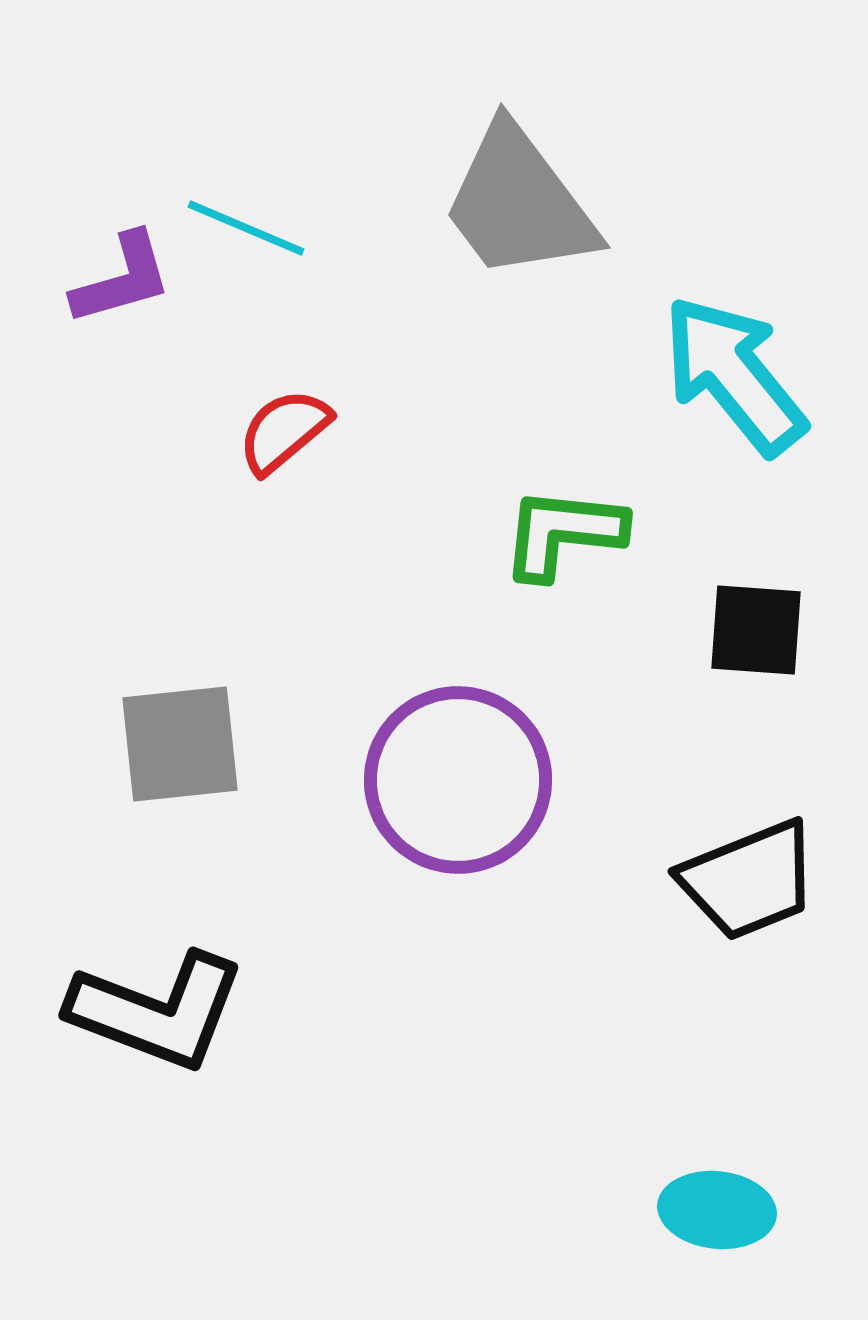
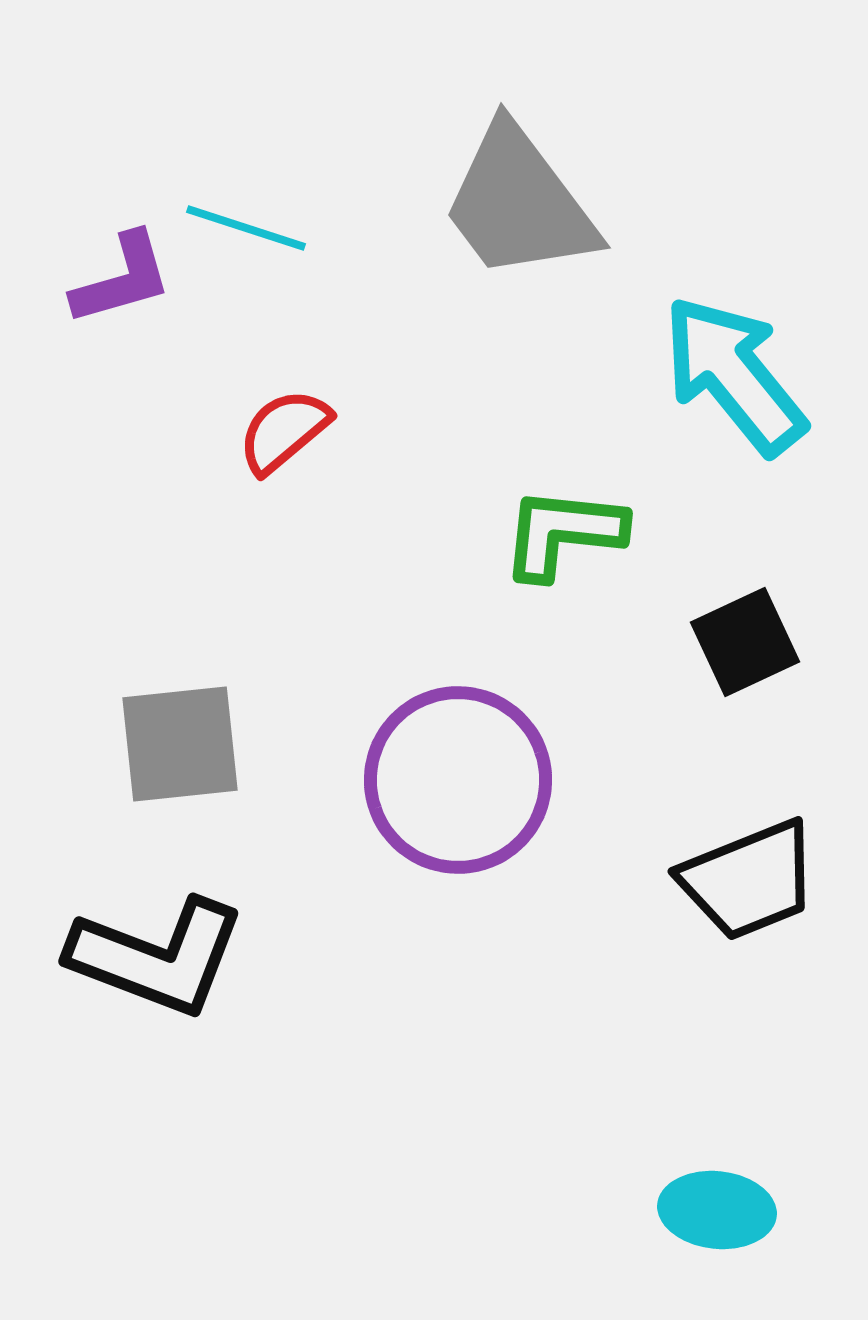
cyan line: rotated 5 degrees counterclockwise
black square: moved 11 px left, 12 px down; rotated 29 degrees counterclockwise
black L-shape: moved 54 px up
